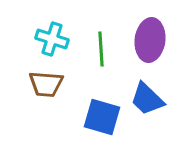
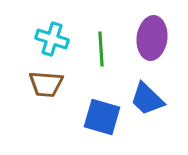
purple ellipse: moved 2 px right, 2 px up
